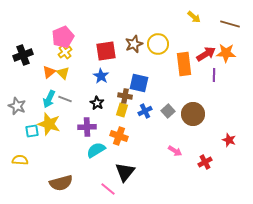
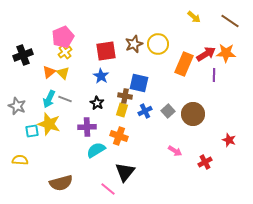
brown line: moved 3 px up; rotated 18 degrees clockwise
orange rectangle: rotated 30 degrees clockwise
